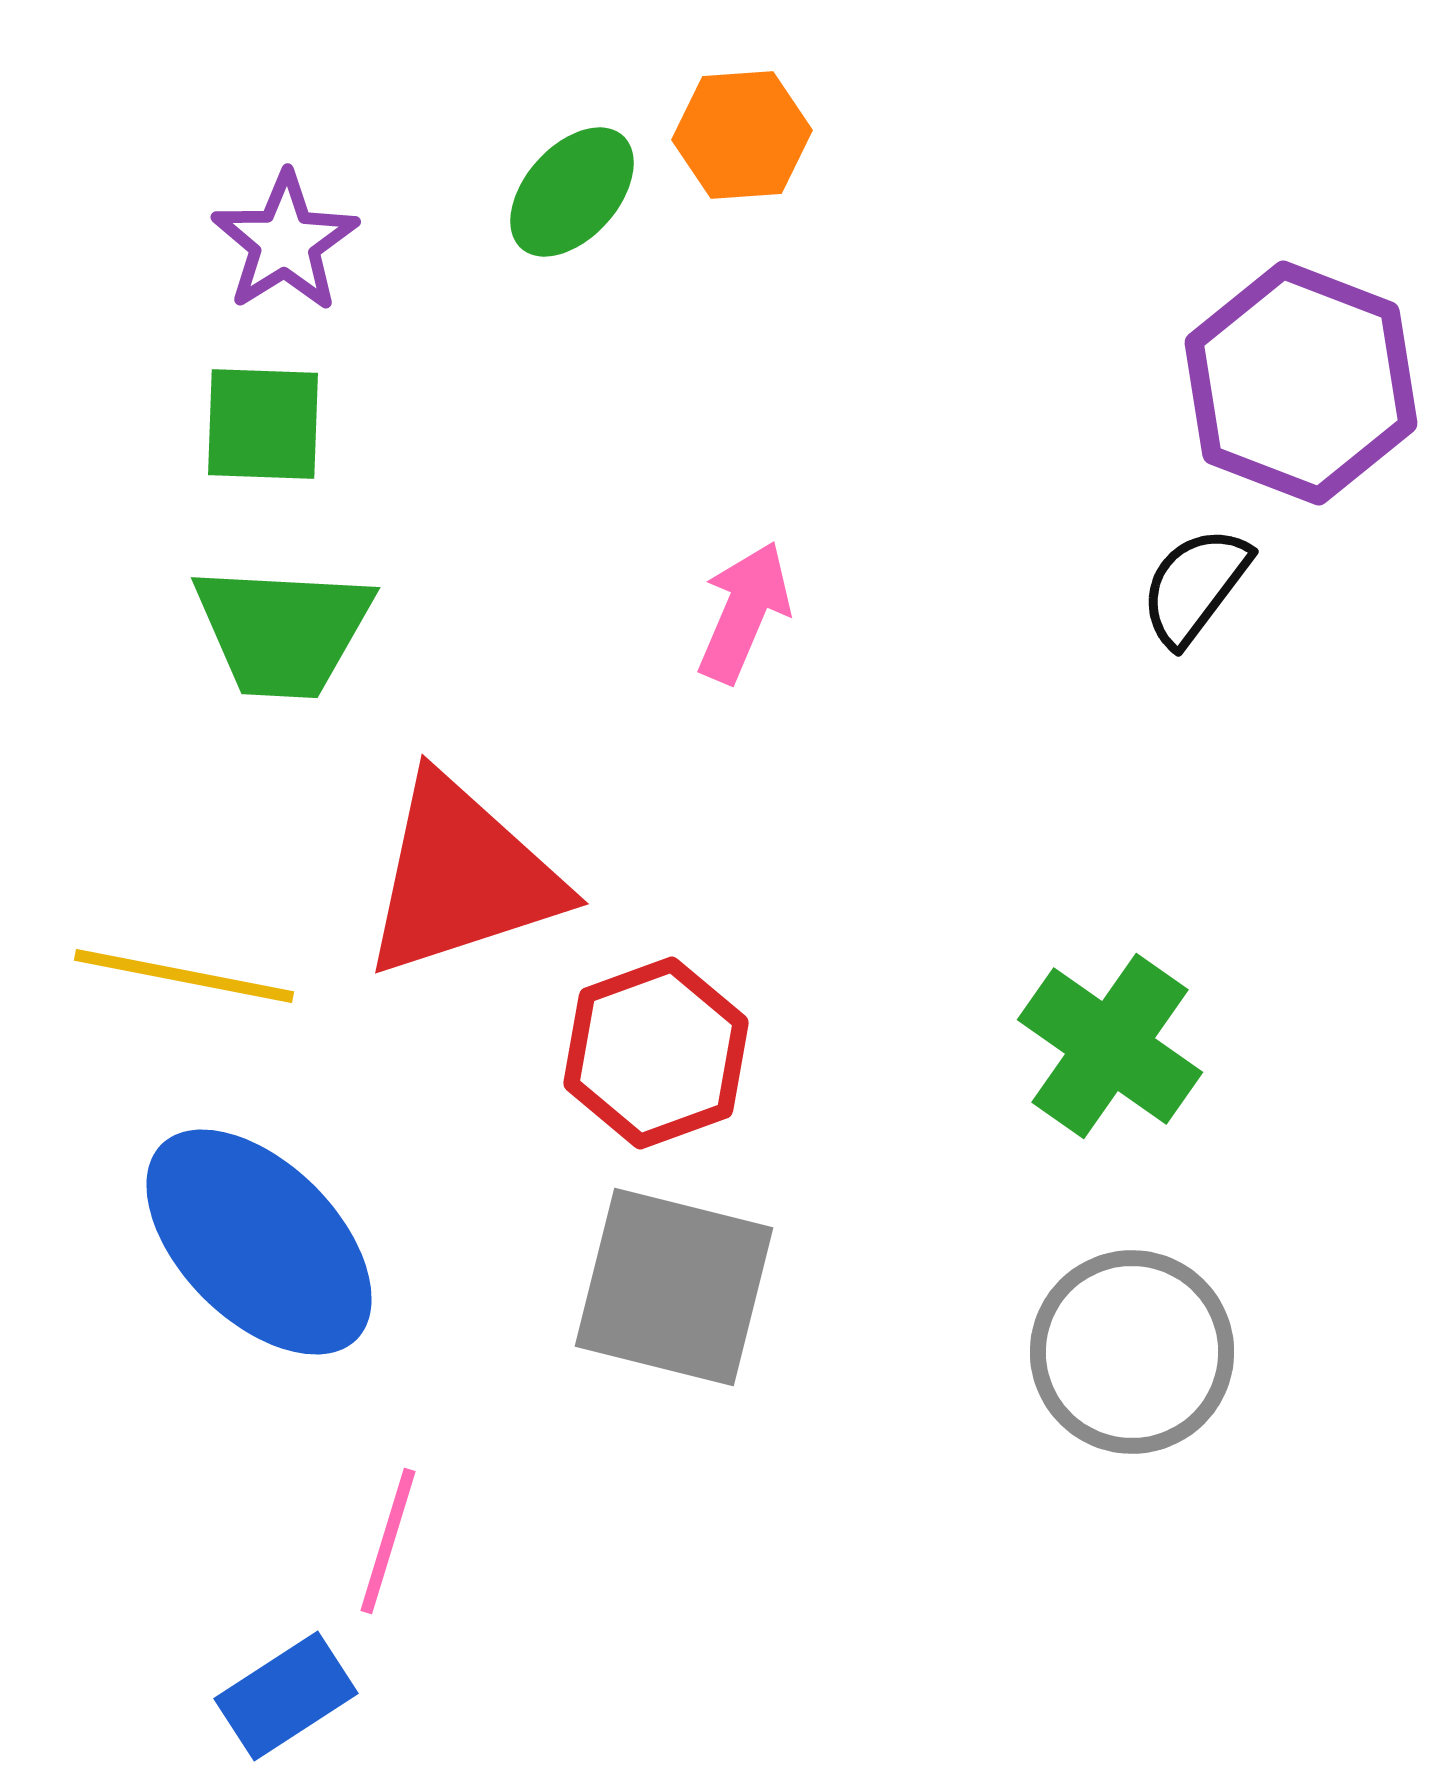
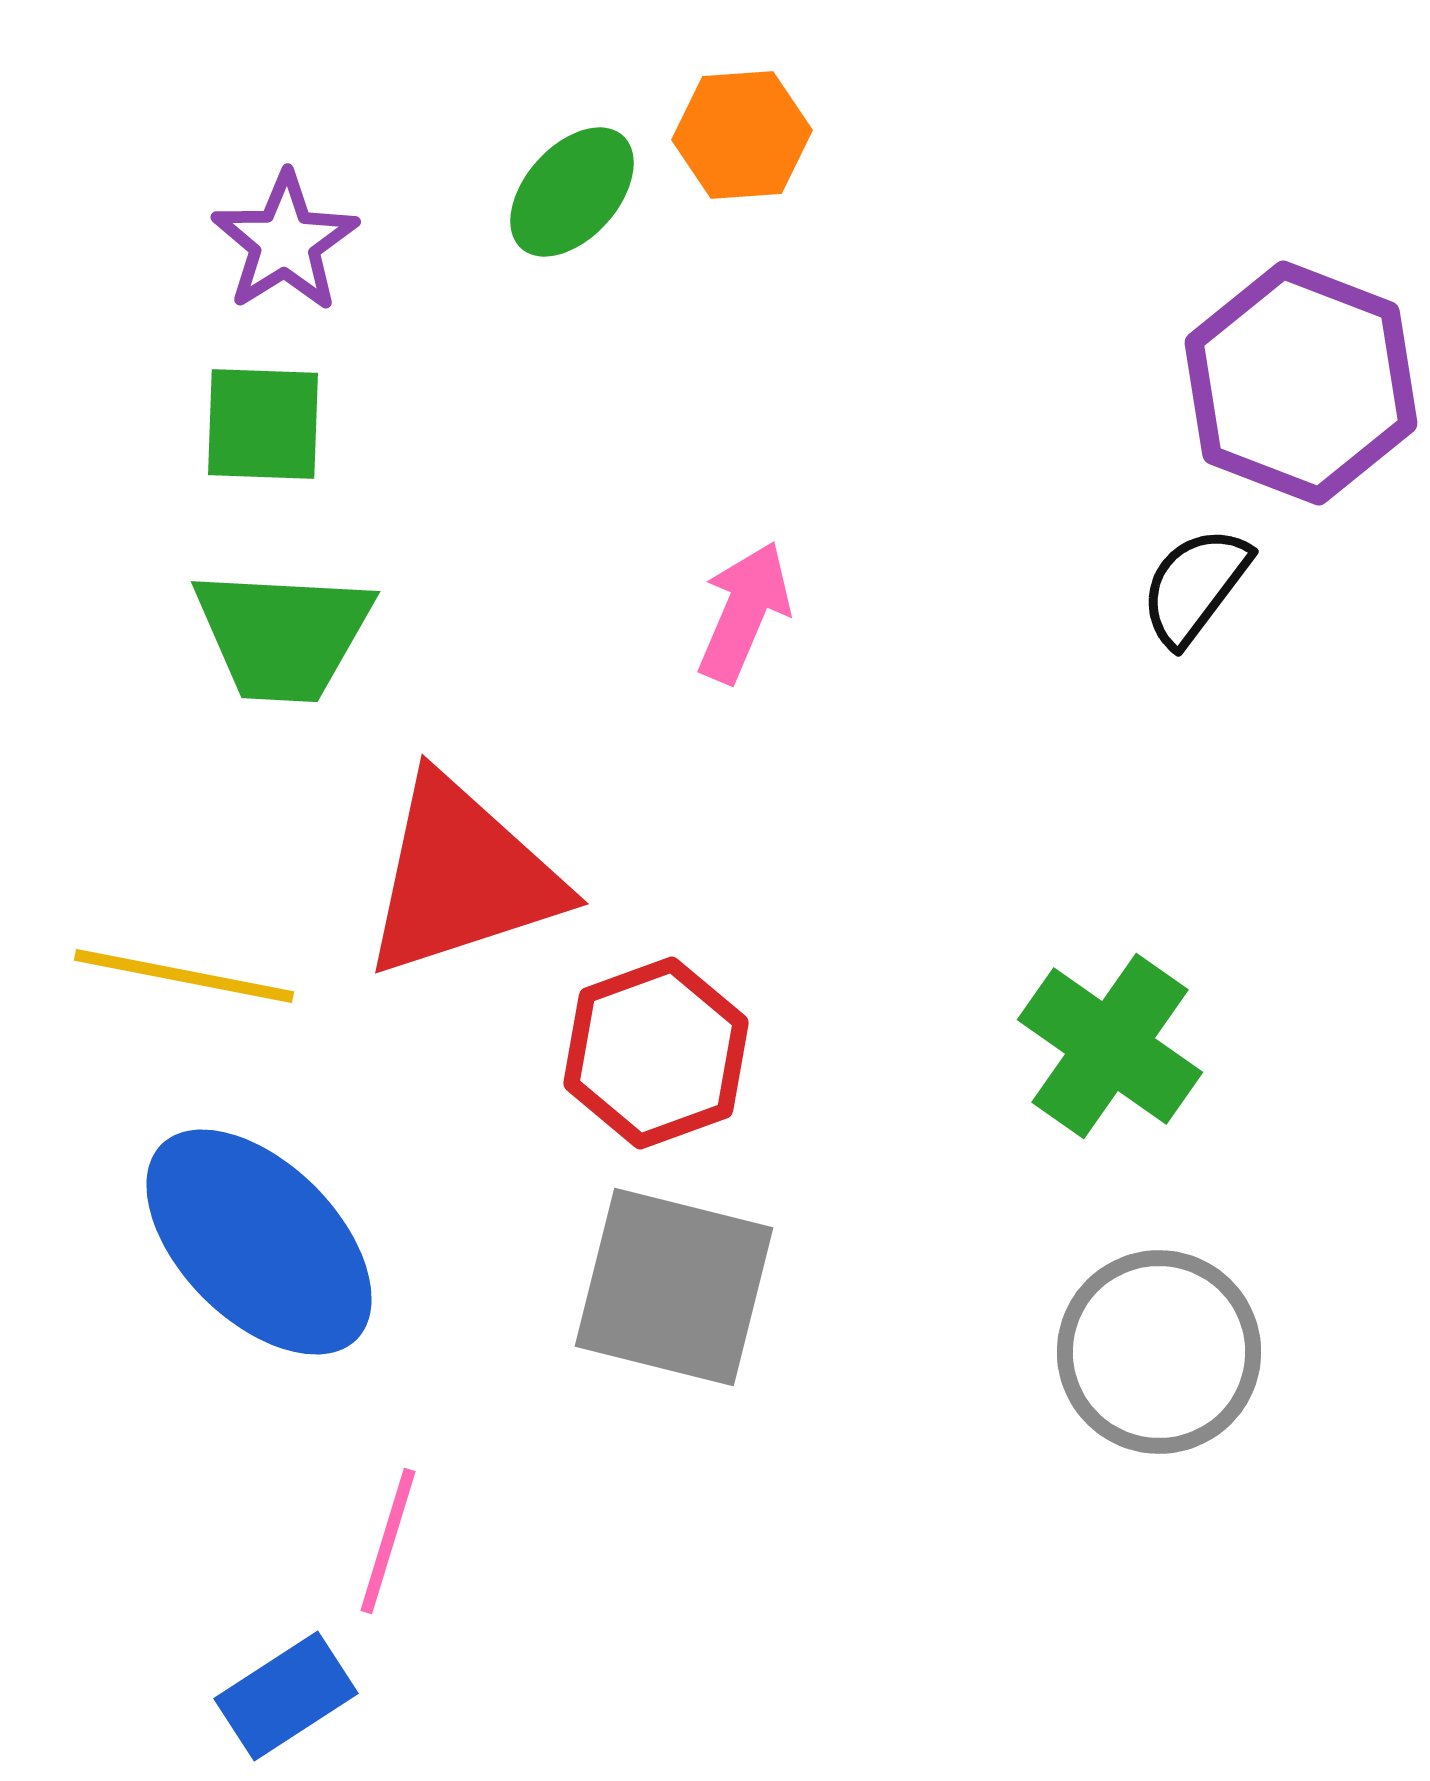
green trapezoid: moved 4 px down
gray circle: moved 27 px right
